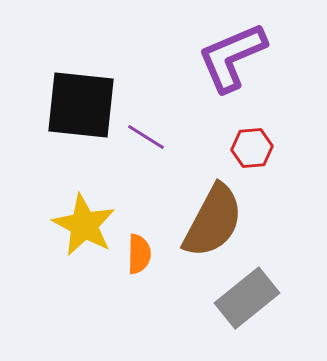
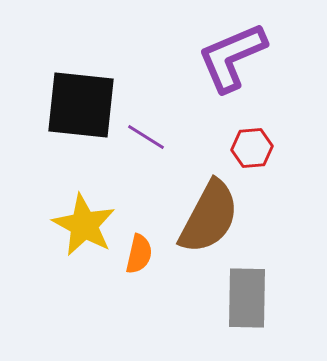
brown semicircle: moved 4 px left, 4 px up
orange semicircle: rotated 12 degrees clockwise
gray rectangle: rotated 50 degrees counterclockwise
